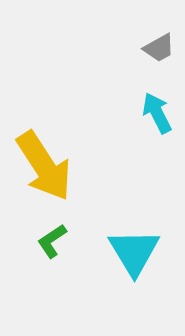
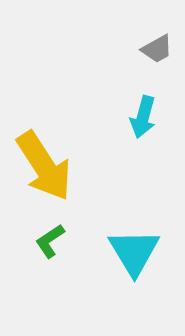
gray trapezoid: moved 2 px left, 1 px down
cyan arrow: moved 14 px left, 4 px down; rotated 138 degrees counterclockwise
green L-shape: moved 2 px left
